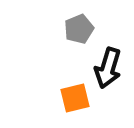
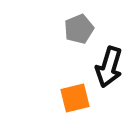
black arrow: moved 1 px right, 1 px up
